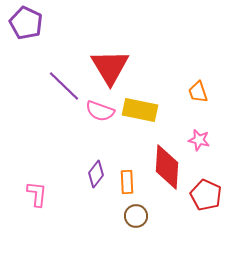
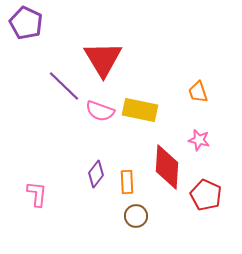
red triangle: moved 7 px left, 8 px up
